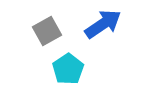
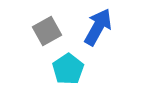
blue arrow: moved 5 px left, 3 px down; rotated 27 degrees counterclockwise
